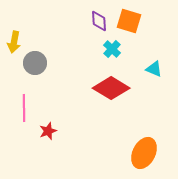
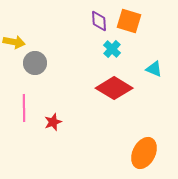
yellow arrow: rotated 90 degrees counterclockwise
red diamond: moved 3 px right
red star: moved 5 px right, 9 px up
